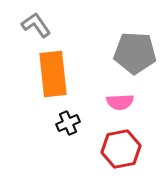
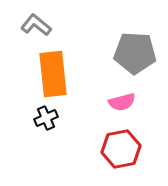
gray L-shape: rotated 16 degrees counterclockwise
pink semicircle: moved 2 px right; rotated 12 degrees counterclockwise
black cross: moved 22 px left, 5 px up
